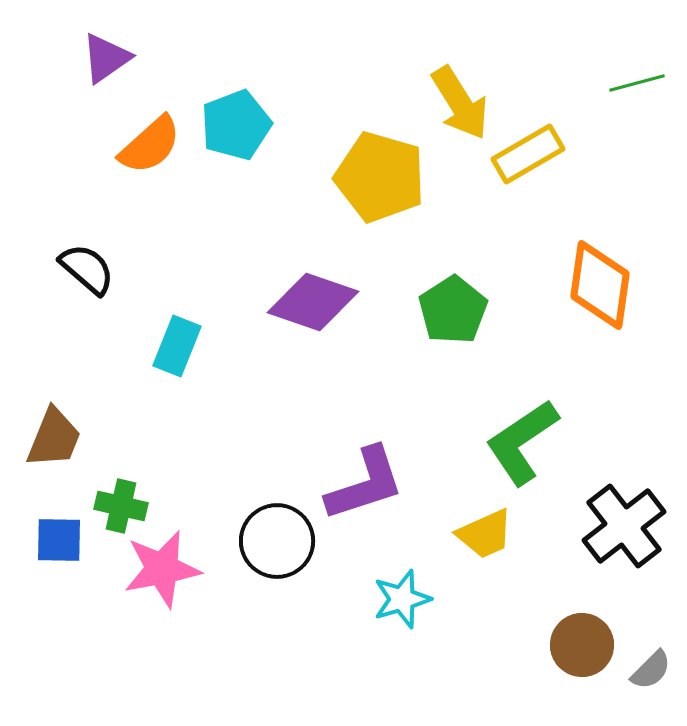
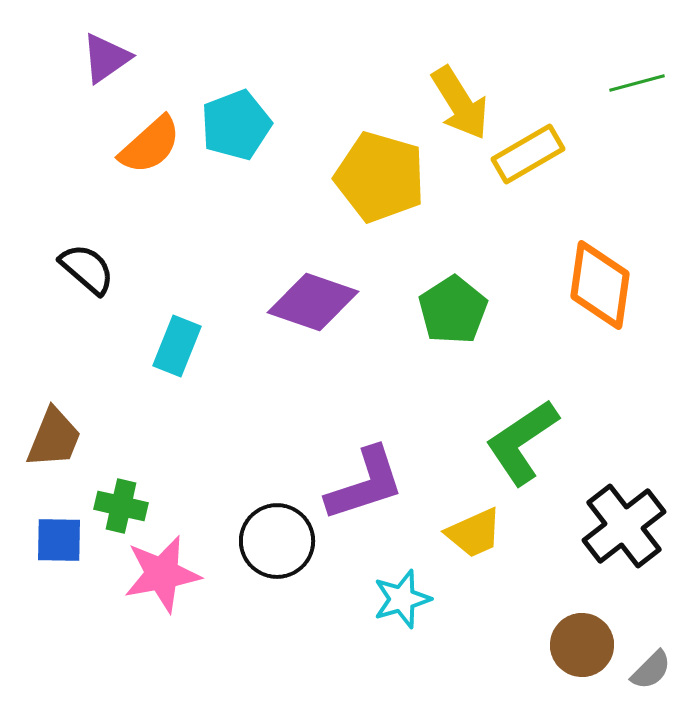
yellow trapezoid: moved 11 px left, 1 px up
pink star: moved 5 px down
